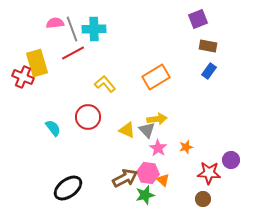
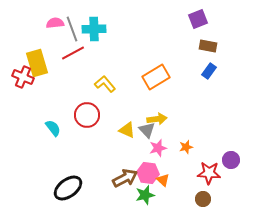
red circle: moved 1 px left, 2 px up
pink star: rotated 24 degrees clockwise
